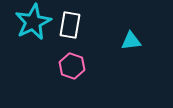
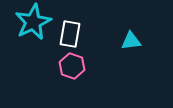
white rectangle: moved 9 px down
